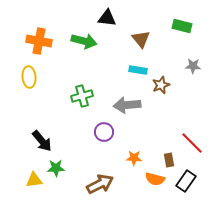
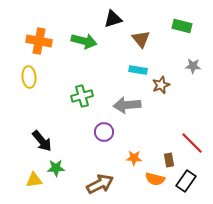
black triangle: moved 6 px right, 1 px down; rotated 24 degrees counterclockwise
